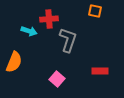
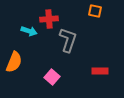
pink square: moved 5 px left, 2 px up
